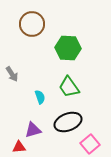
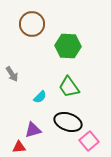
green hexagon: moved 2 px up
cyan semicircle: rotated 64 degrees clockwise
black ellipse: rotated 40 degrees clockwise
pink square: moved 1 px left, 3 px up
